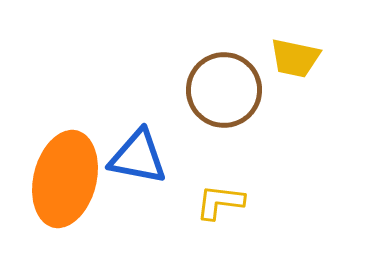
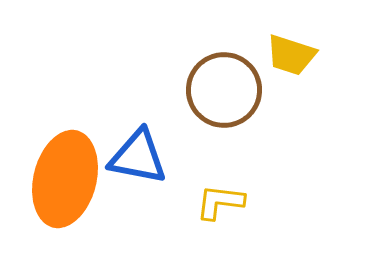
yellow trapezoid: moved 4 px left, 3 px up; rotated 6 degrees clockwise
